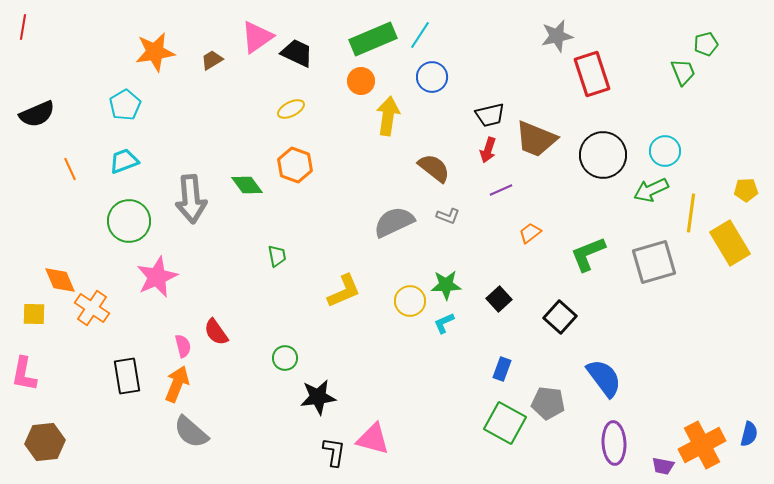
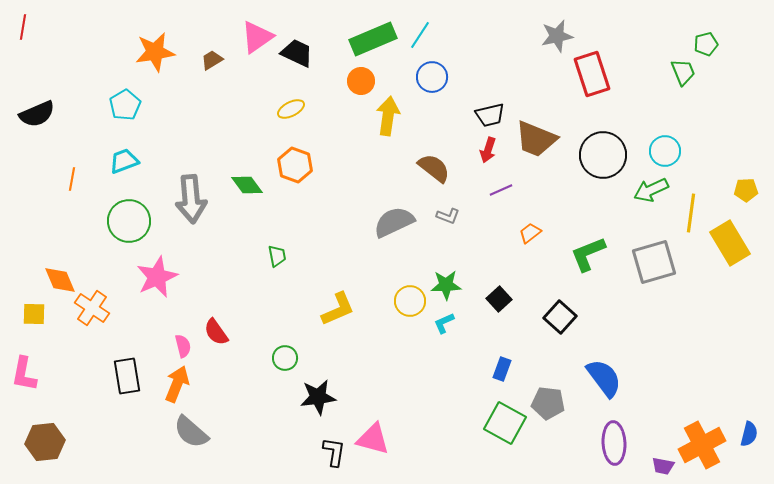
orange line at (70, 169): moved 2 px right, 10 px down; rotated 35 degrees clockwise
yellow L-shape at (344, 291): moved 6 px left, 18 px down
